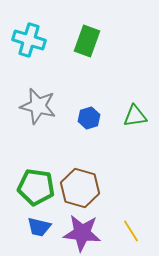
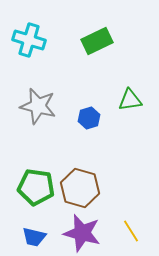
green rectangle: moved 10 px right; rotated 44 degrees clockwise
green triangle: moved 5 px left, 16 px up
blue trapezoid: moved 5 px left, 10 px down
purple star: rotated 9 degrees clockwise
